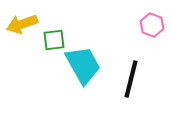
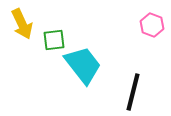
yellow arrow: rotated 96 degrees counterclockwise
cyan trapezoid: rotated 9 degrees counterclockwise
black line: moved 2 px right, 13 px down
